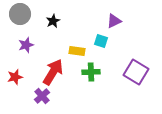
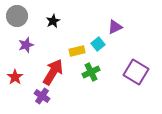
gray circle: moved 3 px left, 2 px down
purple triangle: moved 1 px right, 6 px down
cyan square: moved 3 px left, 3 px down; rotated 32 degrees clockwise
yellow rectangle: rotated 21 degrees counterclockwise
green cross: rotated 24 degrees counterclockwise
red star: rotated 21 degrees counterclockwise
purple cross: rotated 14 degrees counterclockwise
